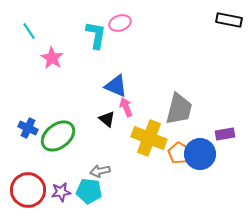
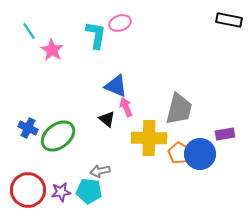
pink star: moved 8 px up
yellow cross: rotated 20 degrees counterclockwise
